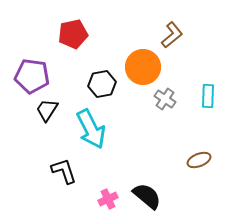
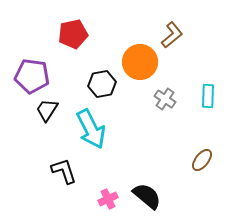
orange circle: moved 3 px left, 5 px up
brown ellipse: moved 3 px right; rotated 30 degrees counterclockwise
